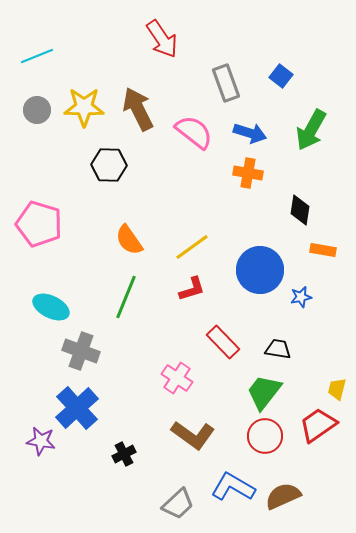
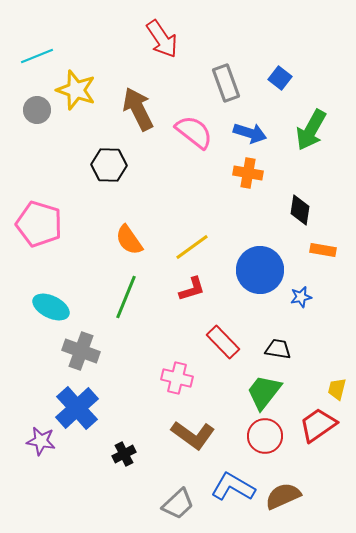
blue square: moved 1 px left, 2 px down
yellow star: moved 8 px left, 17 px up; rotated 18 degrees clockwise
pink cross: rotated 20 degrees counterclockwise
